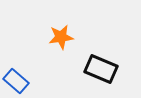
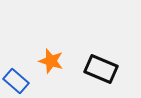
orange star: moved 10 px left, 24 px down; rotated 25 degrees clockwise
